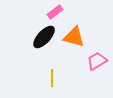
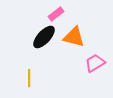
pink rectangle: moved 1 px right, 2 px down
pink trapezoid: moved 2 px left, 2 px down
yellow line: moved 23 px left
